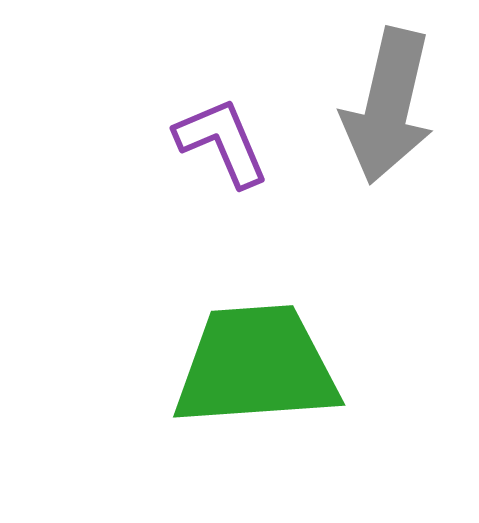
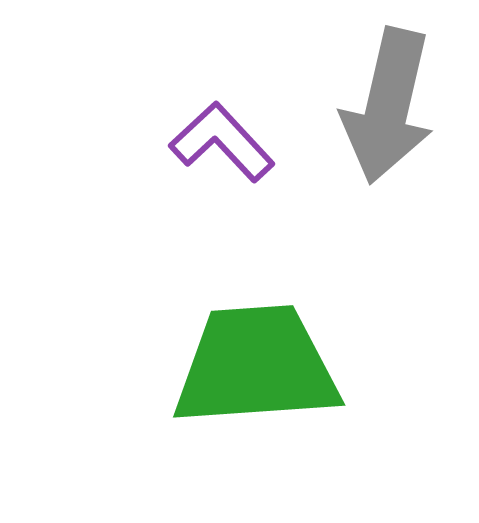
purple L-shape: rotated 20 degrees counterclockwise
